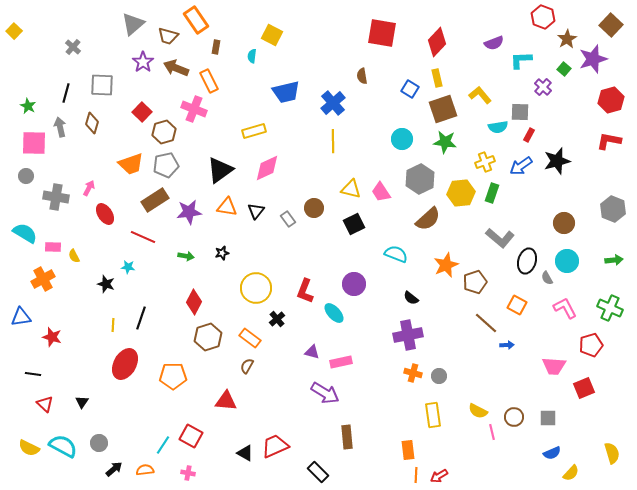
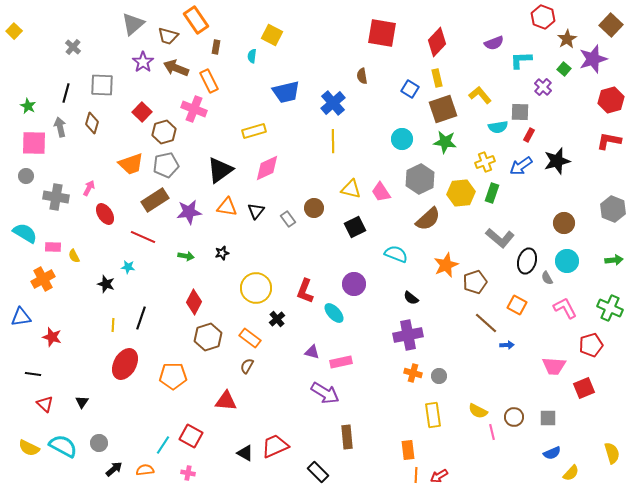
black square at (354, 224): moved 1 px right, 3 px down
